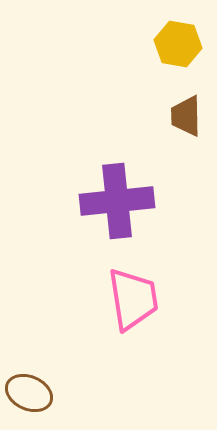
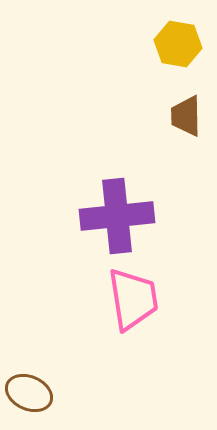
purple cross: moved 15 px down
